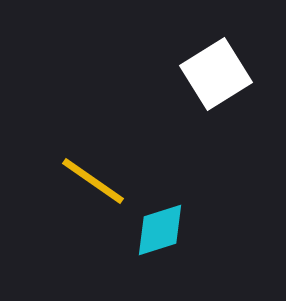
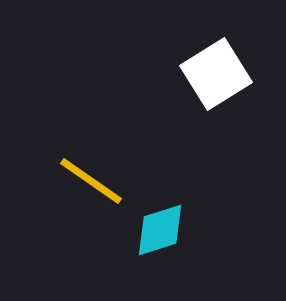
yellow line: moved 2 px left
